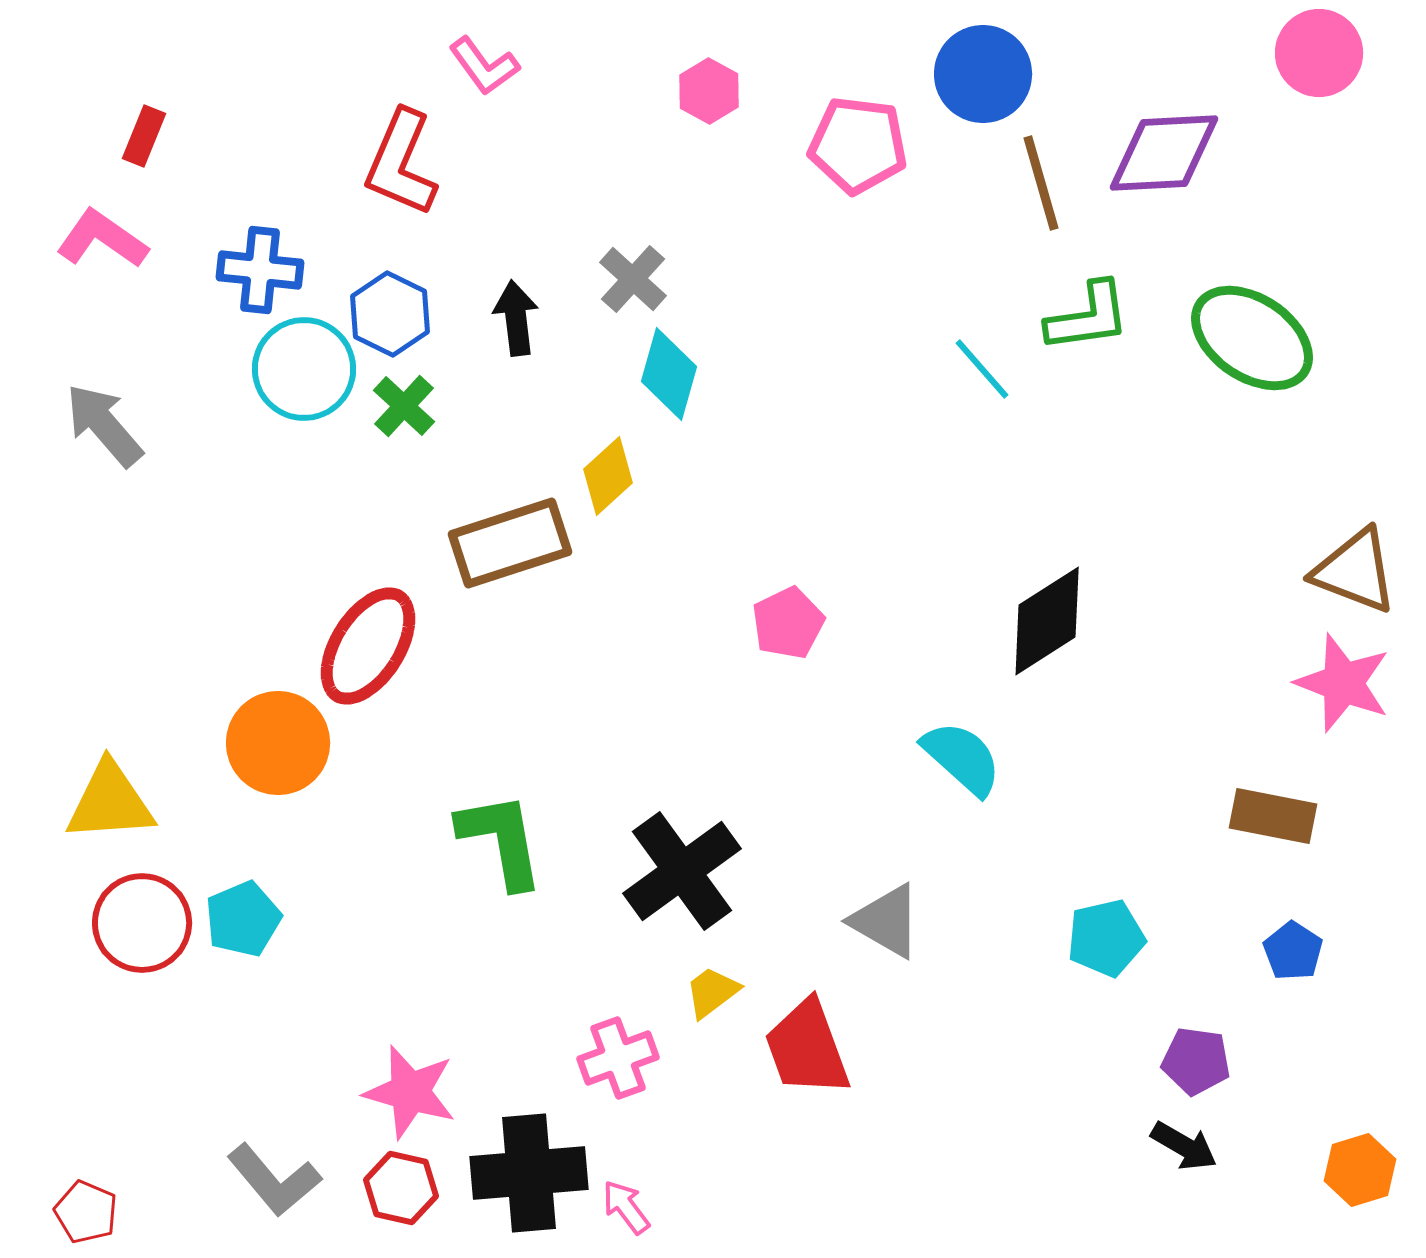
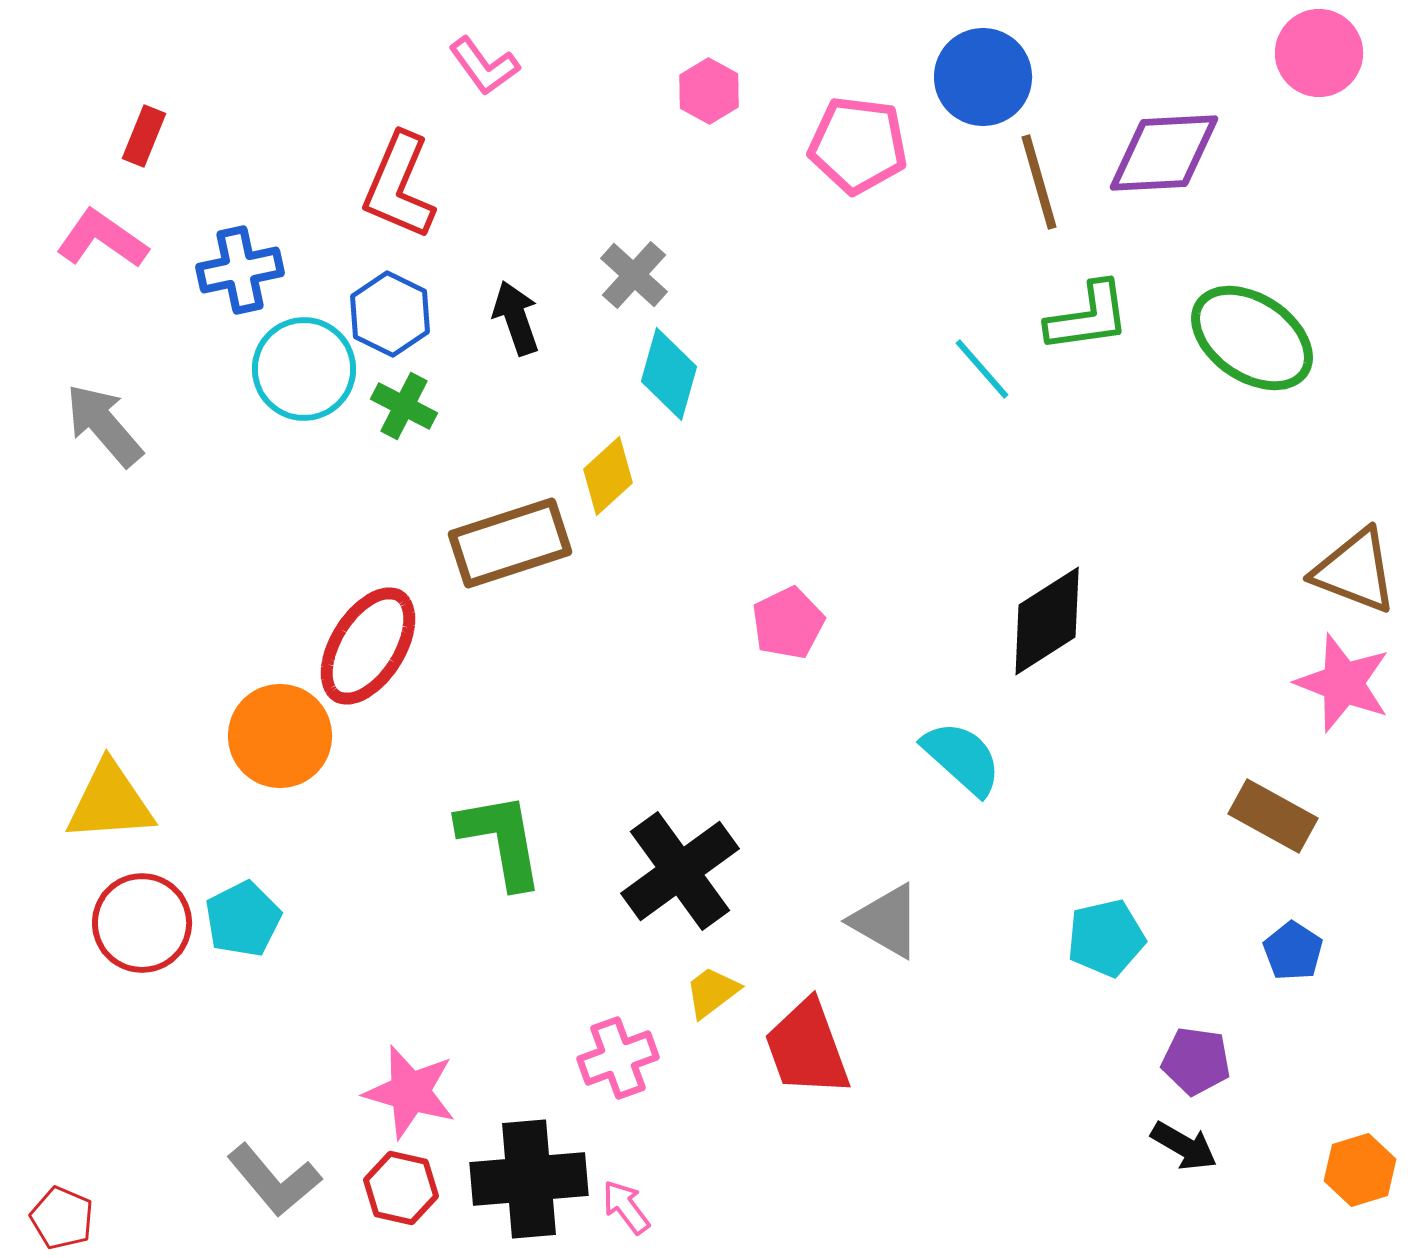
blue circle at (983, 74): moved 3 px down
red L-shape at (401, 163): moved 2 px left, 23 px down
brown line at (1041, 183): moved 2 px left, 1 px up
blue cross at (260, 270): moved 20 px left; rotated 18 degrees counterclockwise
gray cross at (633, 279): moved 1 px right, 4 px up
black arrow at (516, 318): rotated 12 degrees counterclockwise
green cross at (404, 406): rotated 16 degrees counterclockwise
orange circle at (278, 743): moved 2 px right, 7 px up
brown rectangle at (1273, 816): rotated 18 degrees clockwise
black cross at (682, 871): moved 2 px left
cyan pentagon at (243, 919): rotated 4 degrees counterclockwise
black cross at (529, 1173): moved 6 px down
red pentagon at (86, 1212): moved 24 px left, 6 px down
